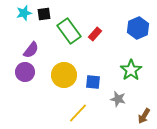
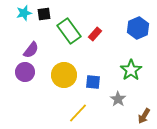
gray star: rotated 21 degrees clockwise
